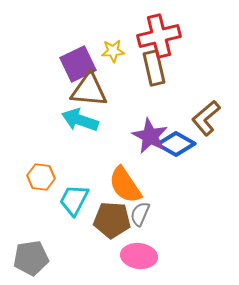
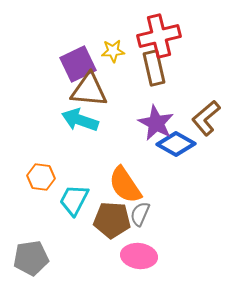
purple star: moved 6 px right, 13 px up
